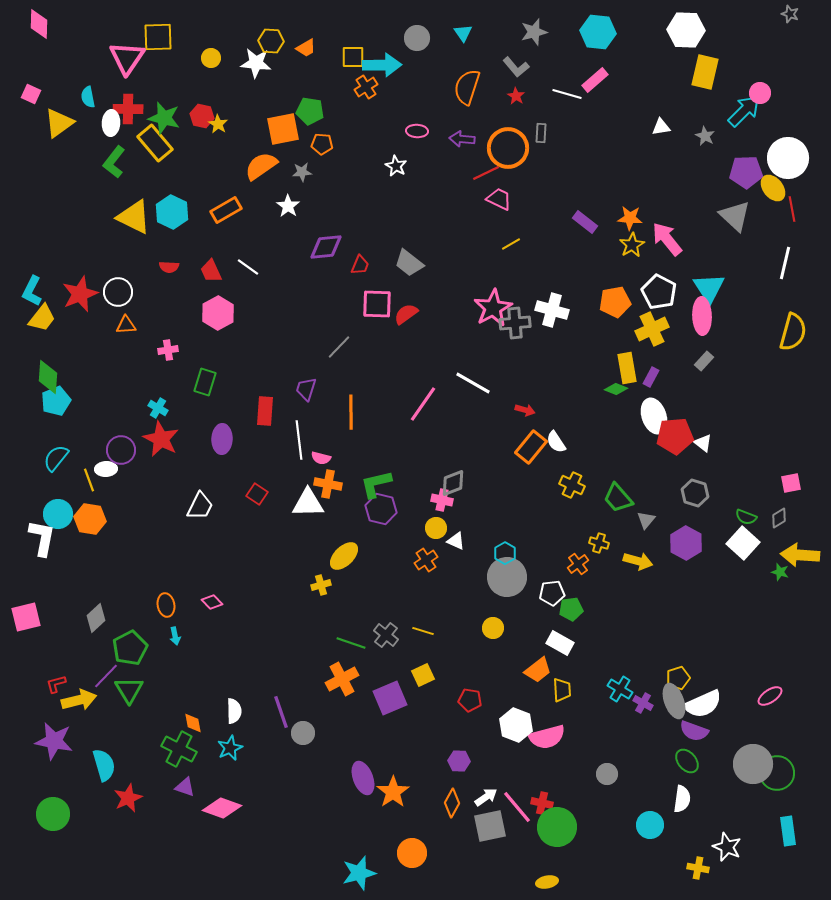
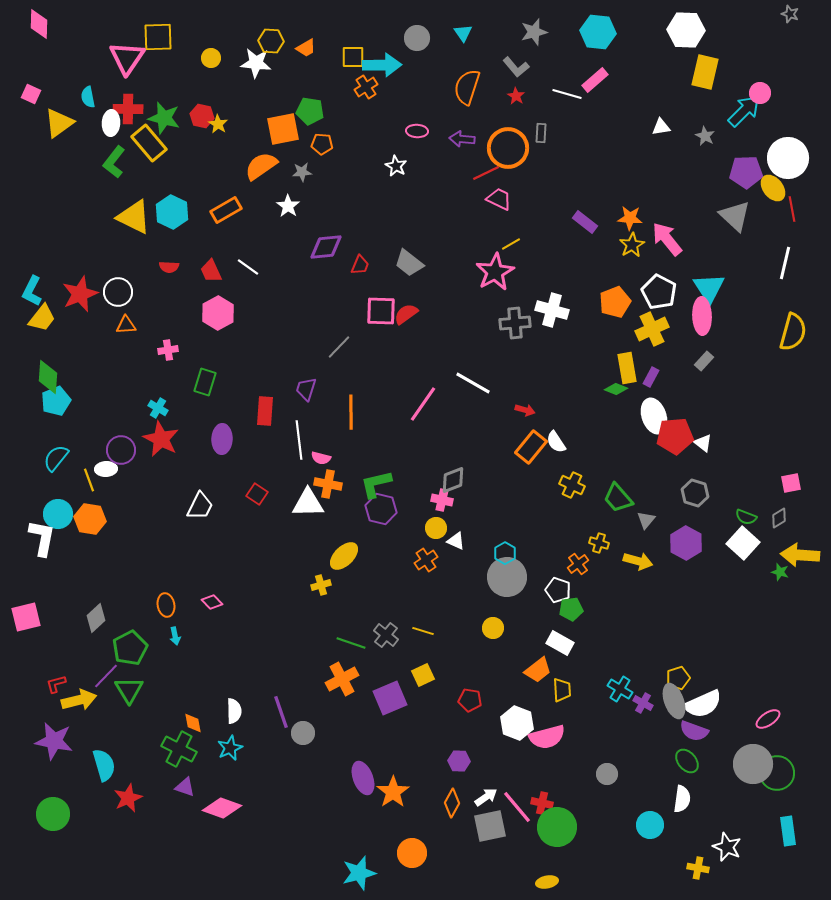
yellow rectangle at (155, 143): moved 6 px left
orange pentagon at (615, 302): rotated 12 degrees counterclockwise
pink square at (377, 304): moved 4 px right, 7 px down
pink star at (493, 308): moved 2 px right, 36 px up
gray diamond at (453, 483): moved 3 px up
white pentagon at (552, 593): moved 6 px right, 3 px up; rotated 25 degrees clockwise
pink ellipse at (770, 696): moved 2 px left, 23 px down
white hexagon at (516, 725): moved 1 px right, 2 px up
